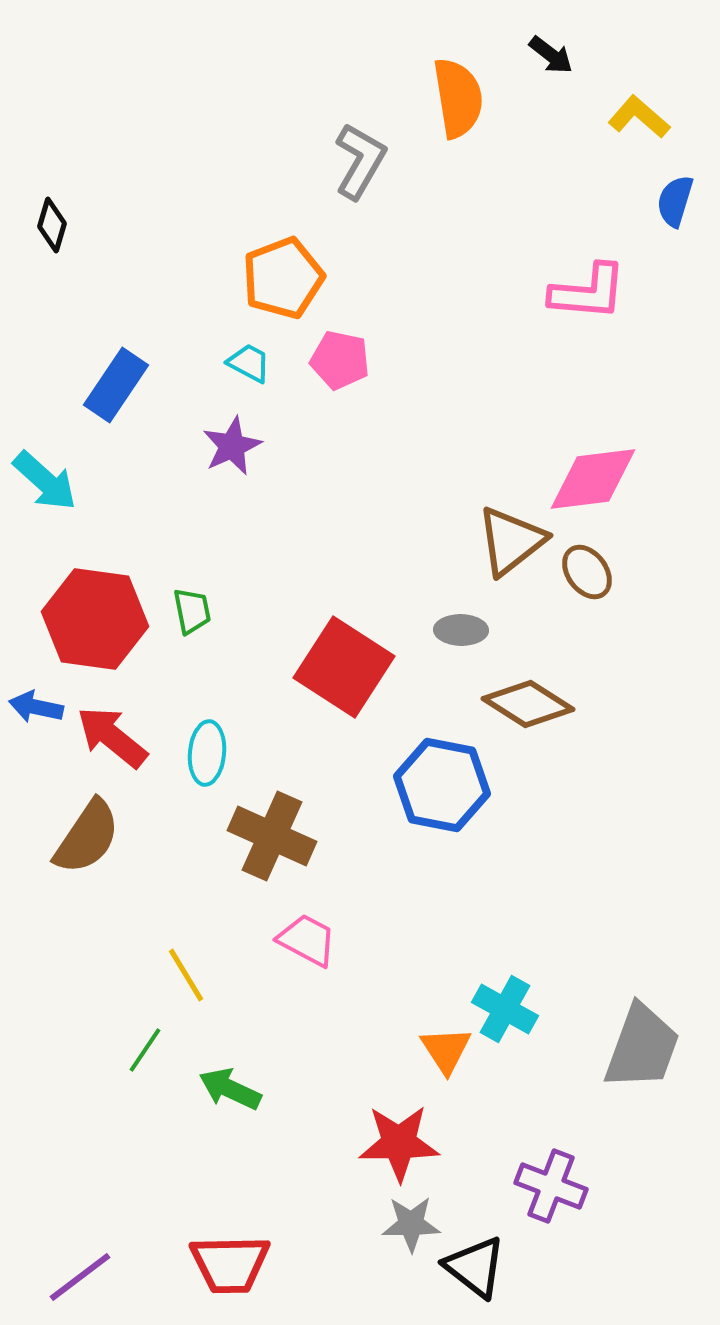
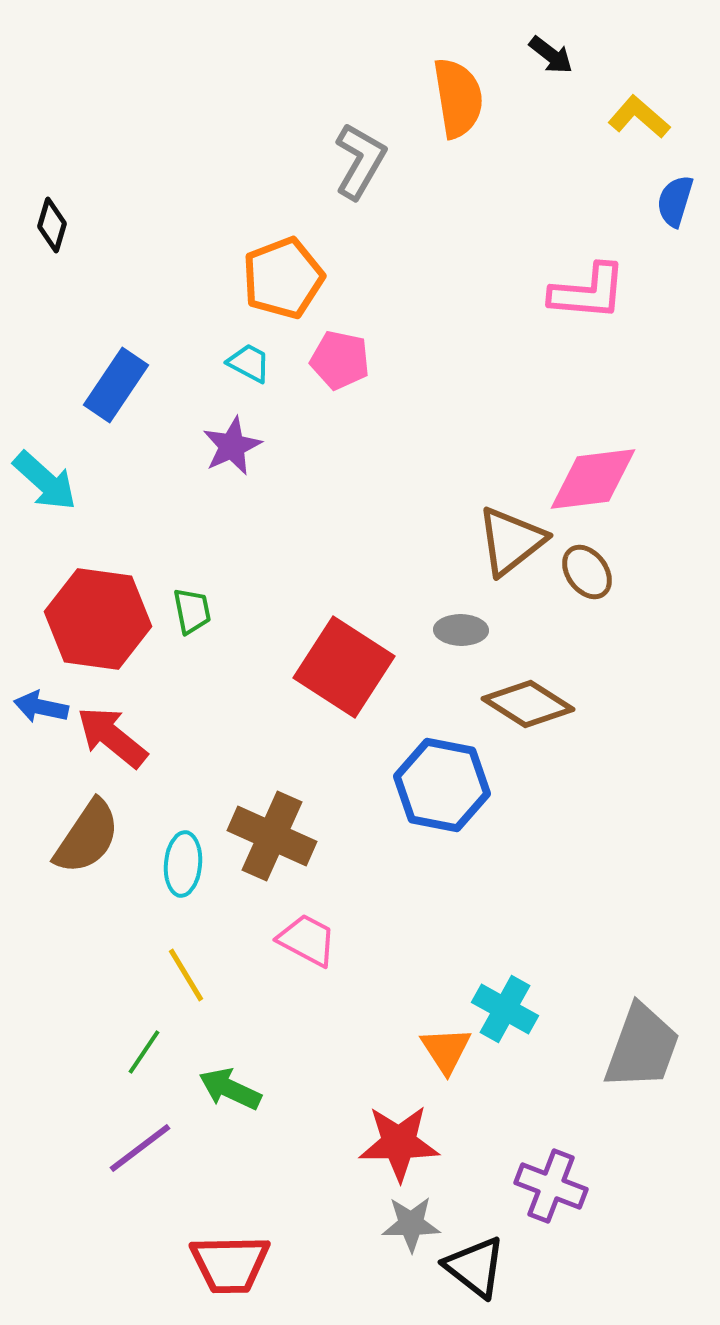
red hexagon: moved 3 px right
blue arrow: moved 5 px right
cyan ellipse: moved 24 px left, 111 px down
green line: moved 1 px left, 2 px down
purple line: moved 60 px right, 129 px up
